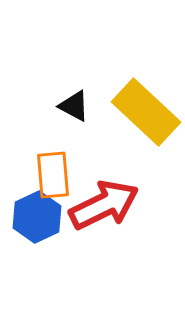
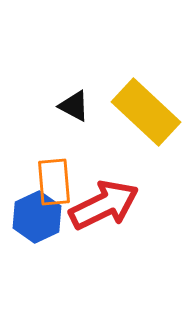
orange rectangle: moved 1 px right, 7 px down
